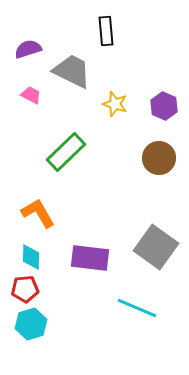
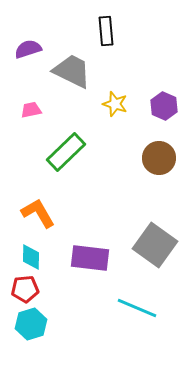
pink trapezoid: moved 15 px down; rotated 40 degrees counterclockwise
gray square: moved 1 px left, 2 px up
